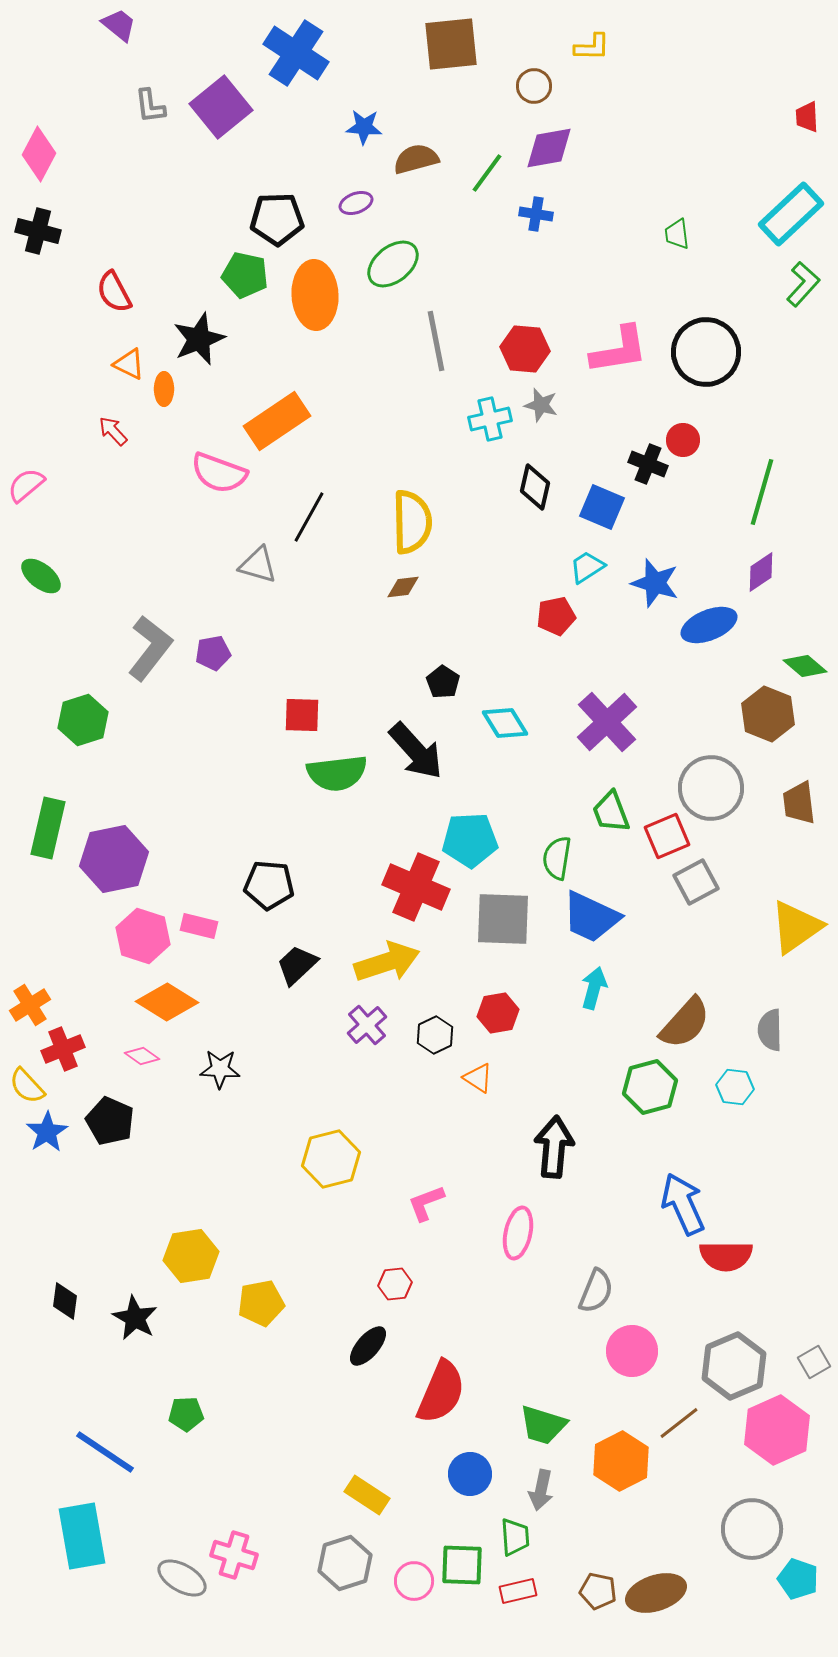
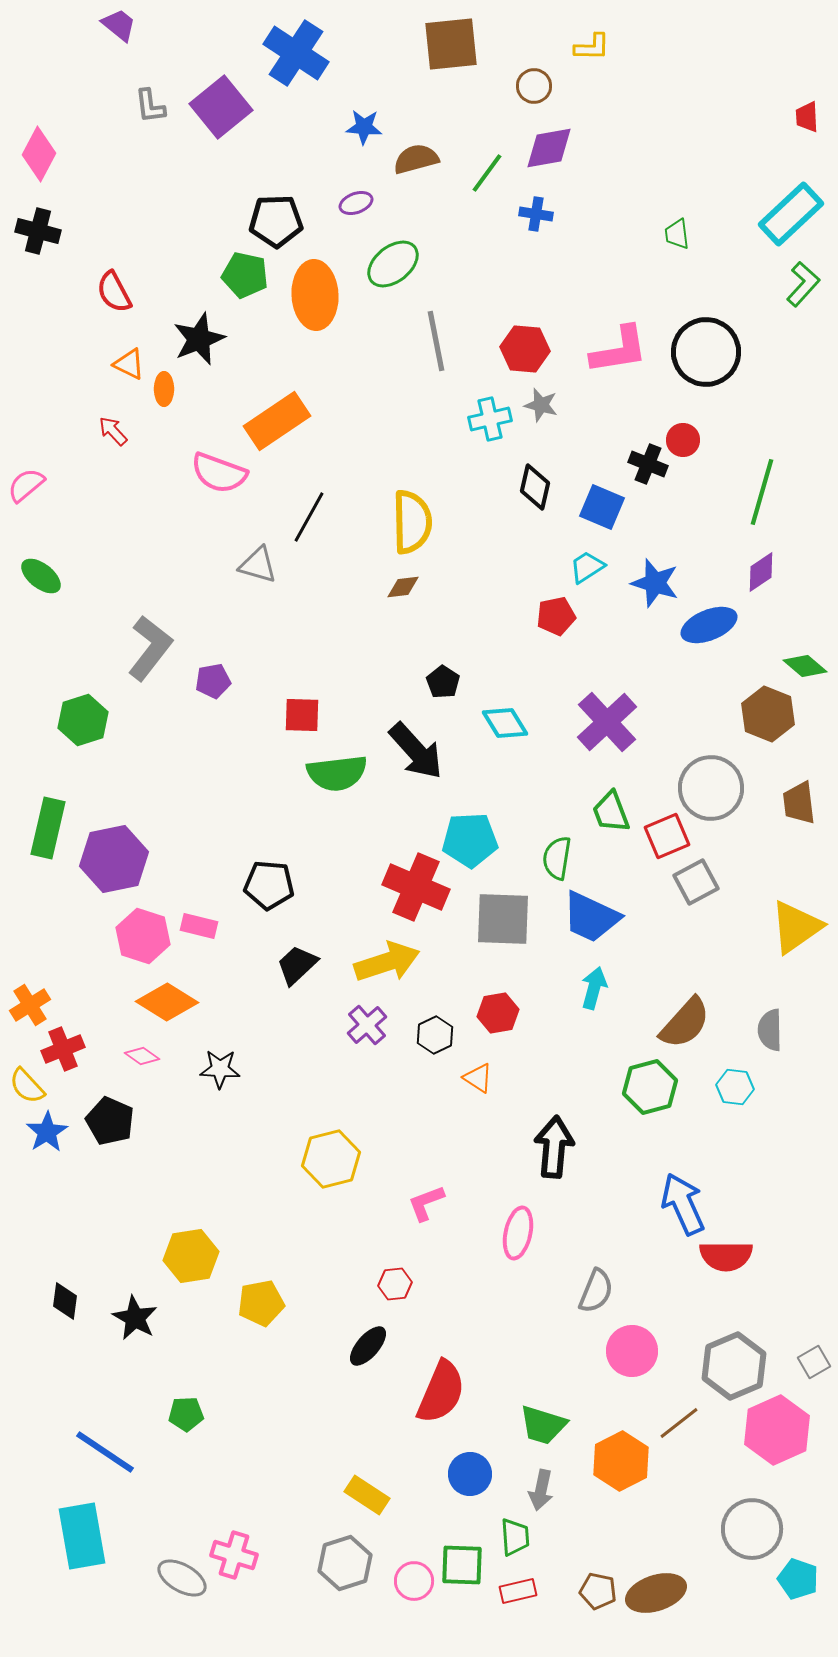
black pentagon at (277, 219): moved 1 px left, 2 px down
purple pentagon at (213, 653): moved 28 px down
